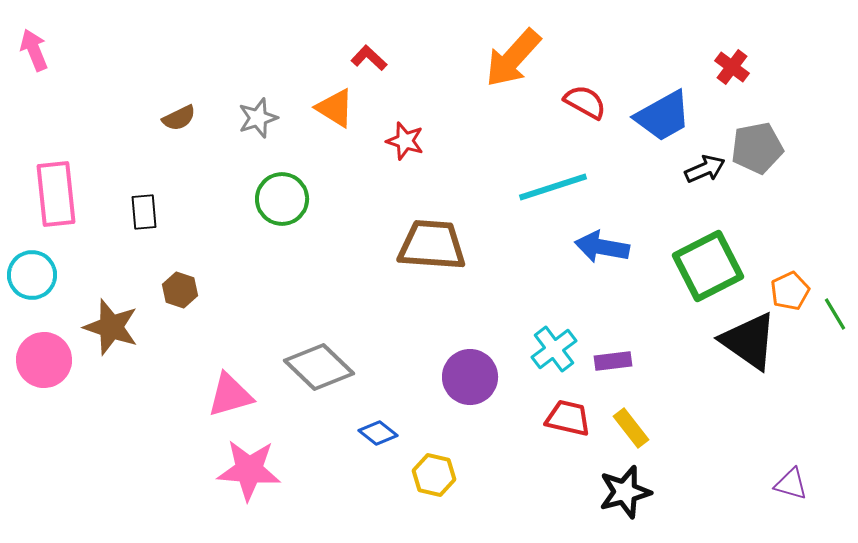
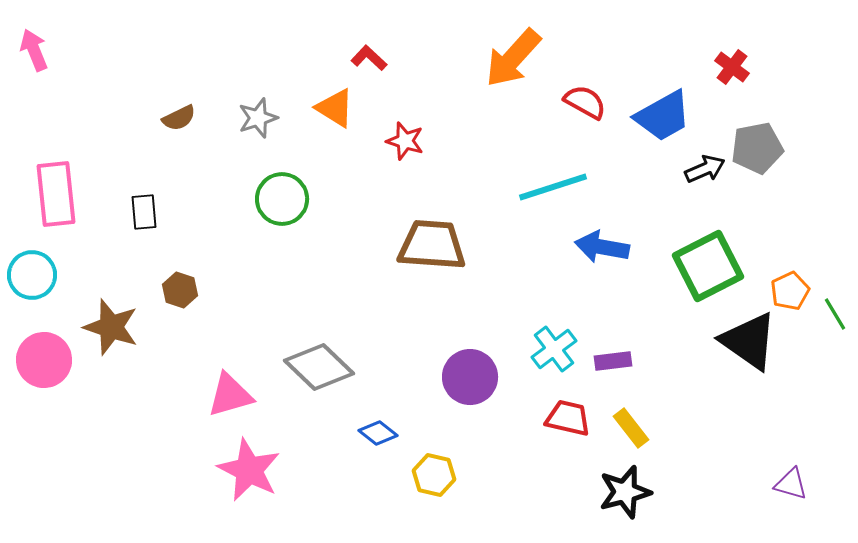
pink star: rotated 22 degrees clockwise
